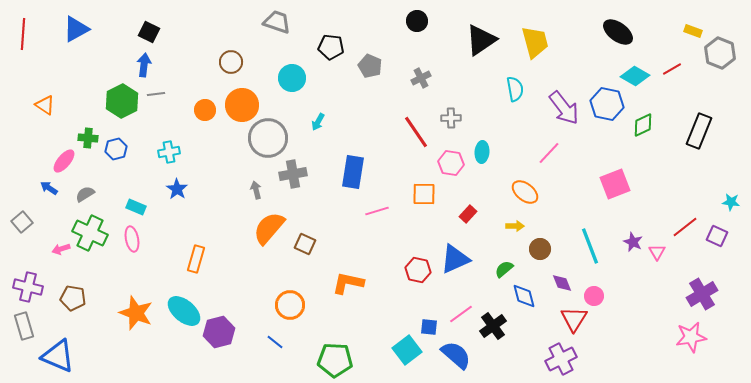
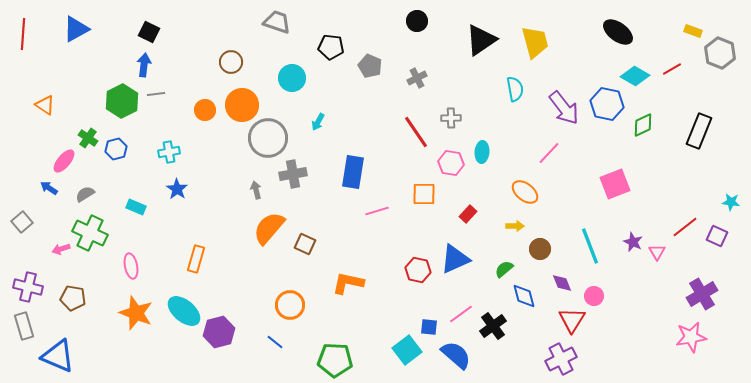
gray cross at (421, 78): moved 4 px left
green cross at (88, 138): rotated 30 degrees clockwise
pink ellipse at (132, 239): moved 1 px left, 27 px down
red triangle at (574, 319): moved 2 px left, 1 px down
